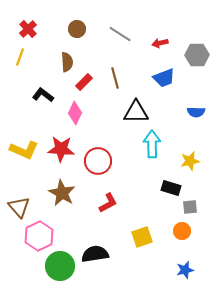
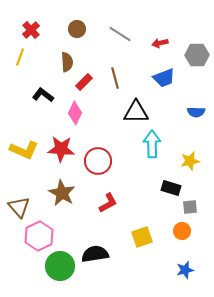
red cross: moved 3 px right, 1 px down
